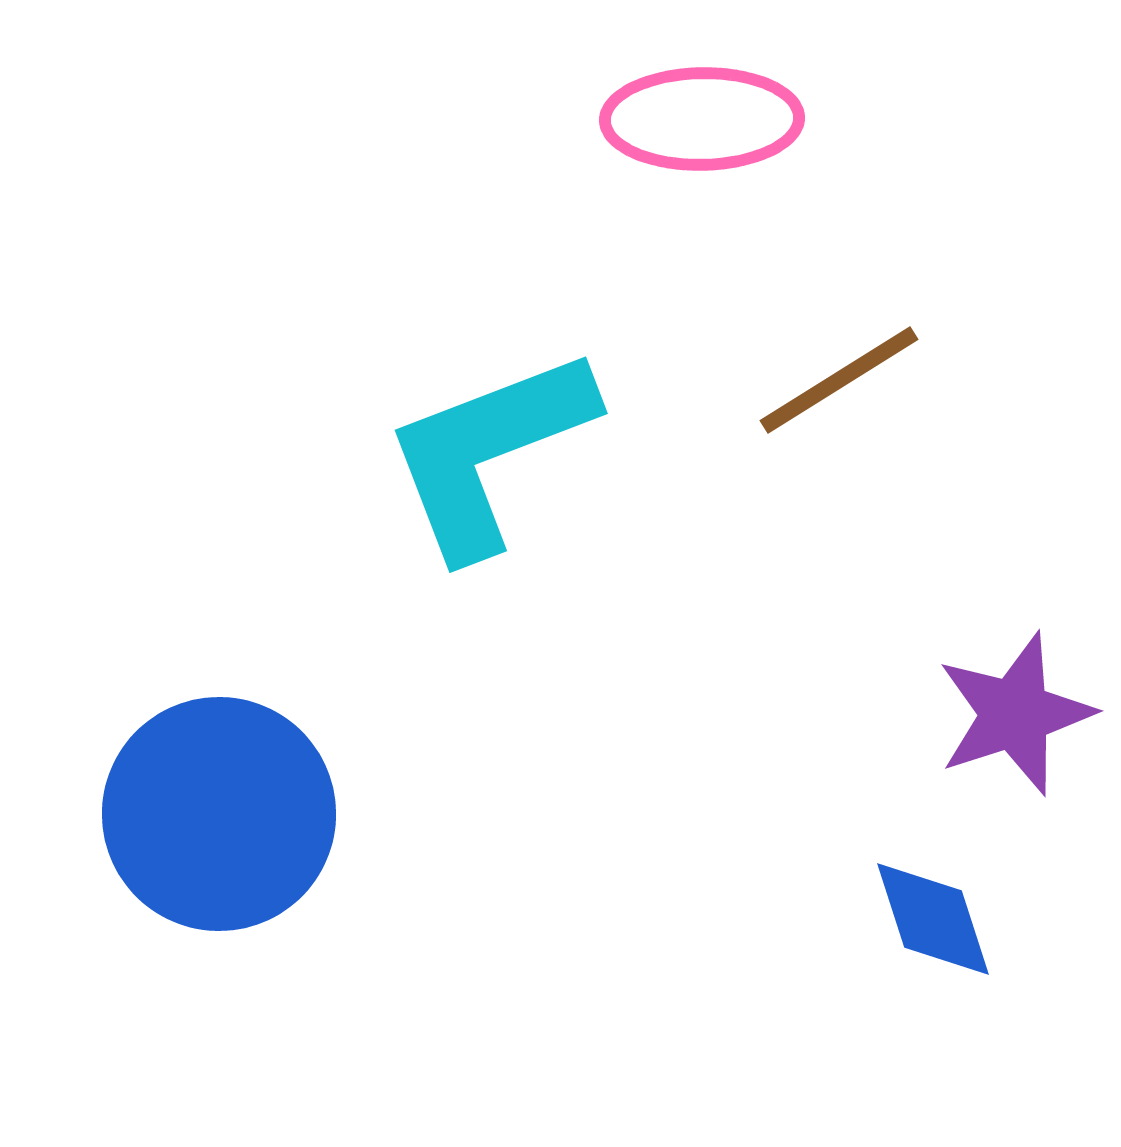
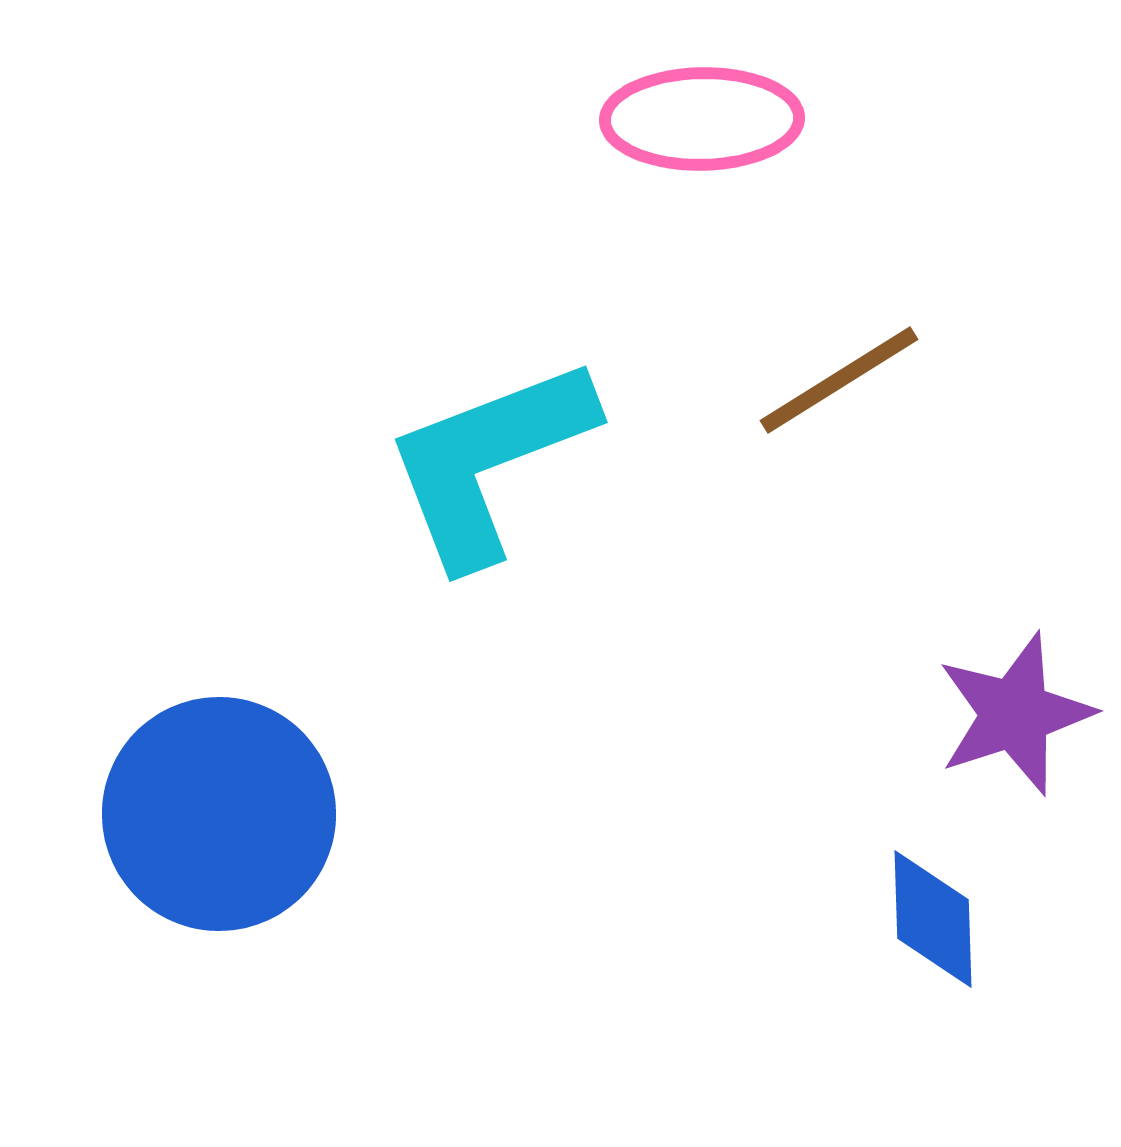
cyan L-shape: moved 9 px down
blue diamond: rotated 16 degrees clockwise
